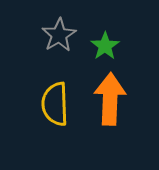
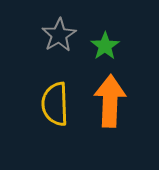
orange arrow: moved 2 px down
